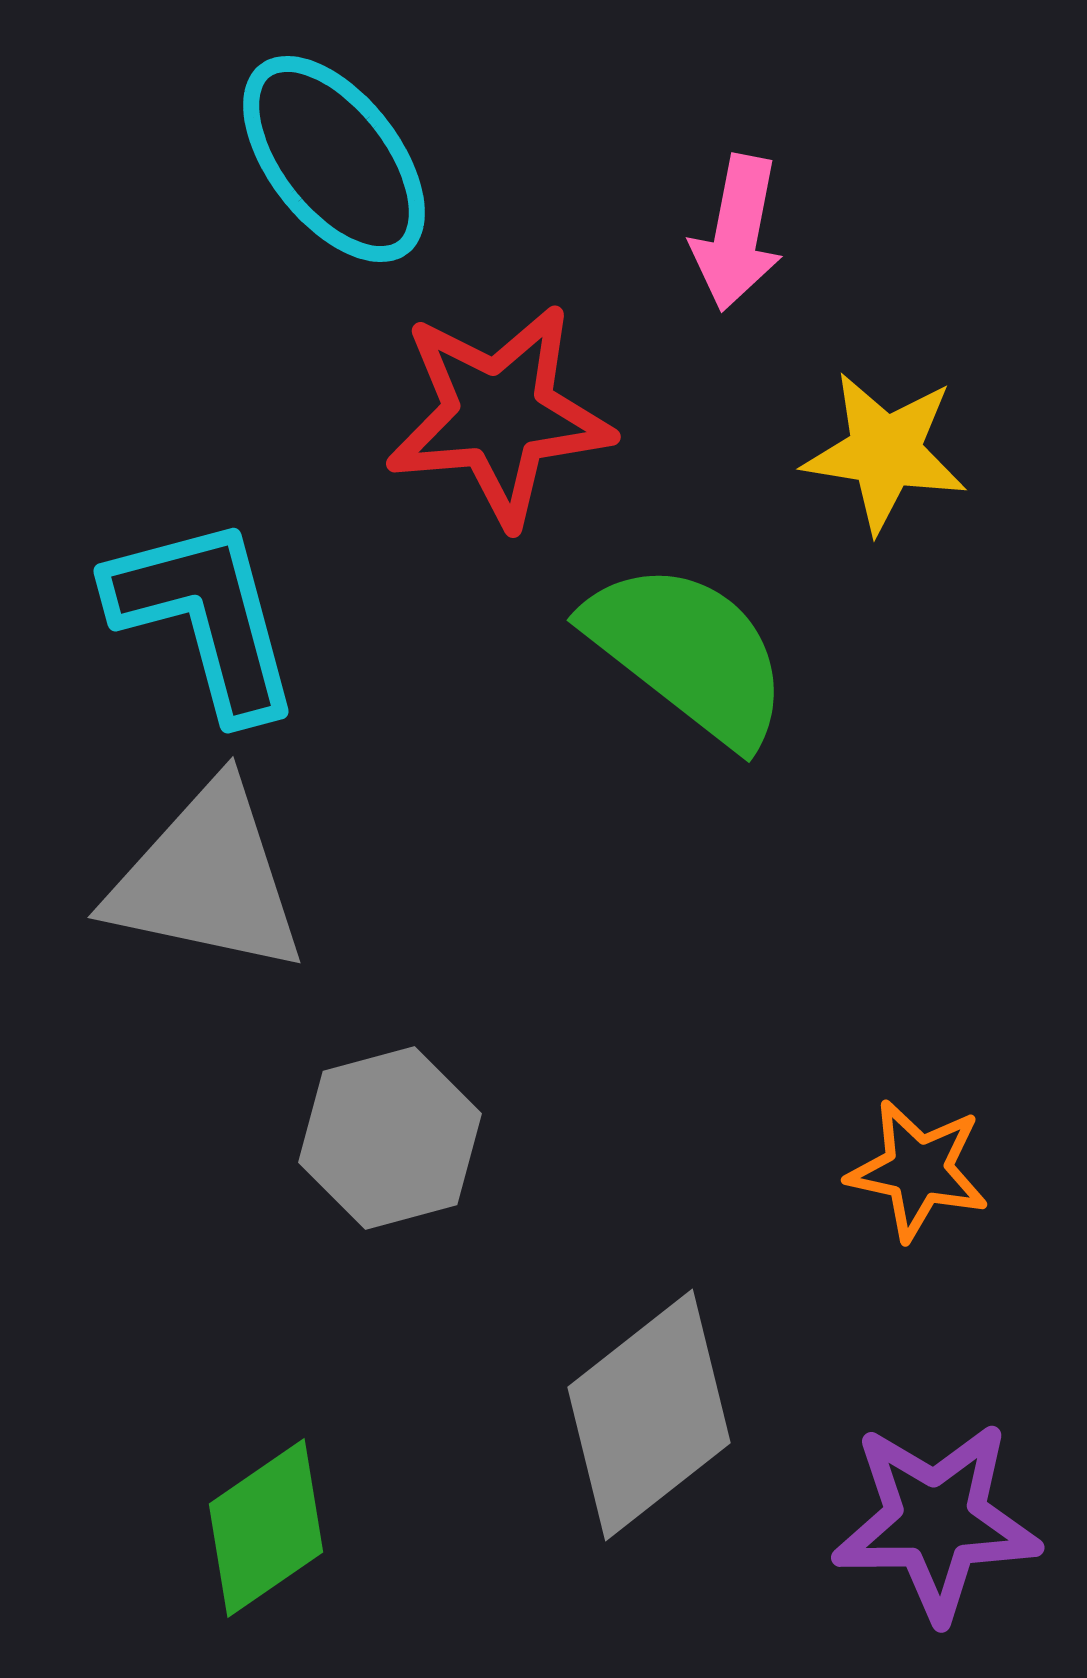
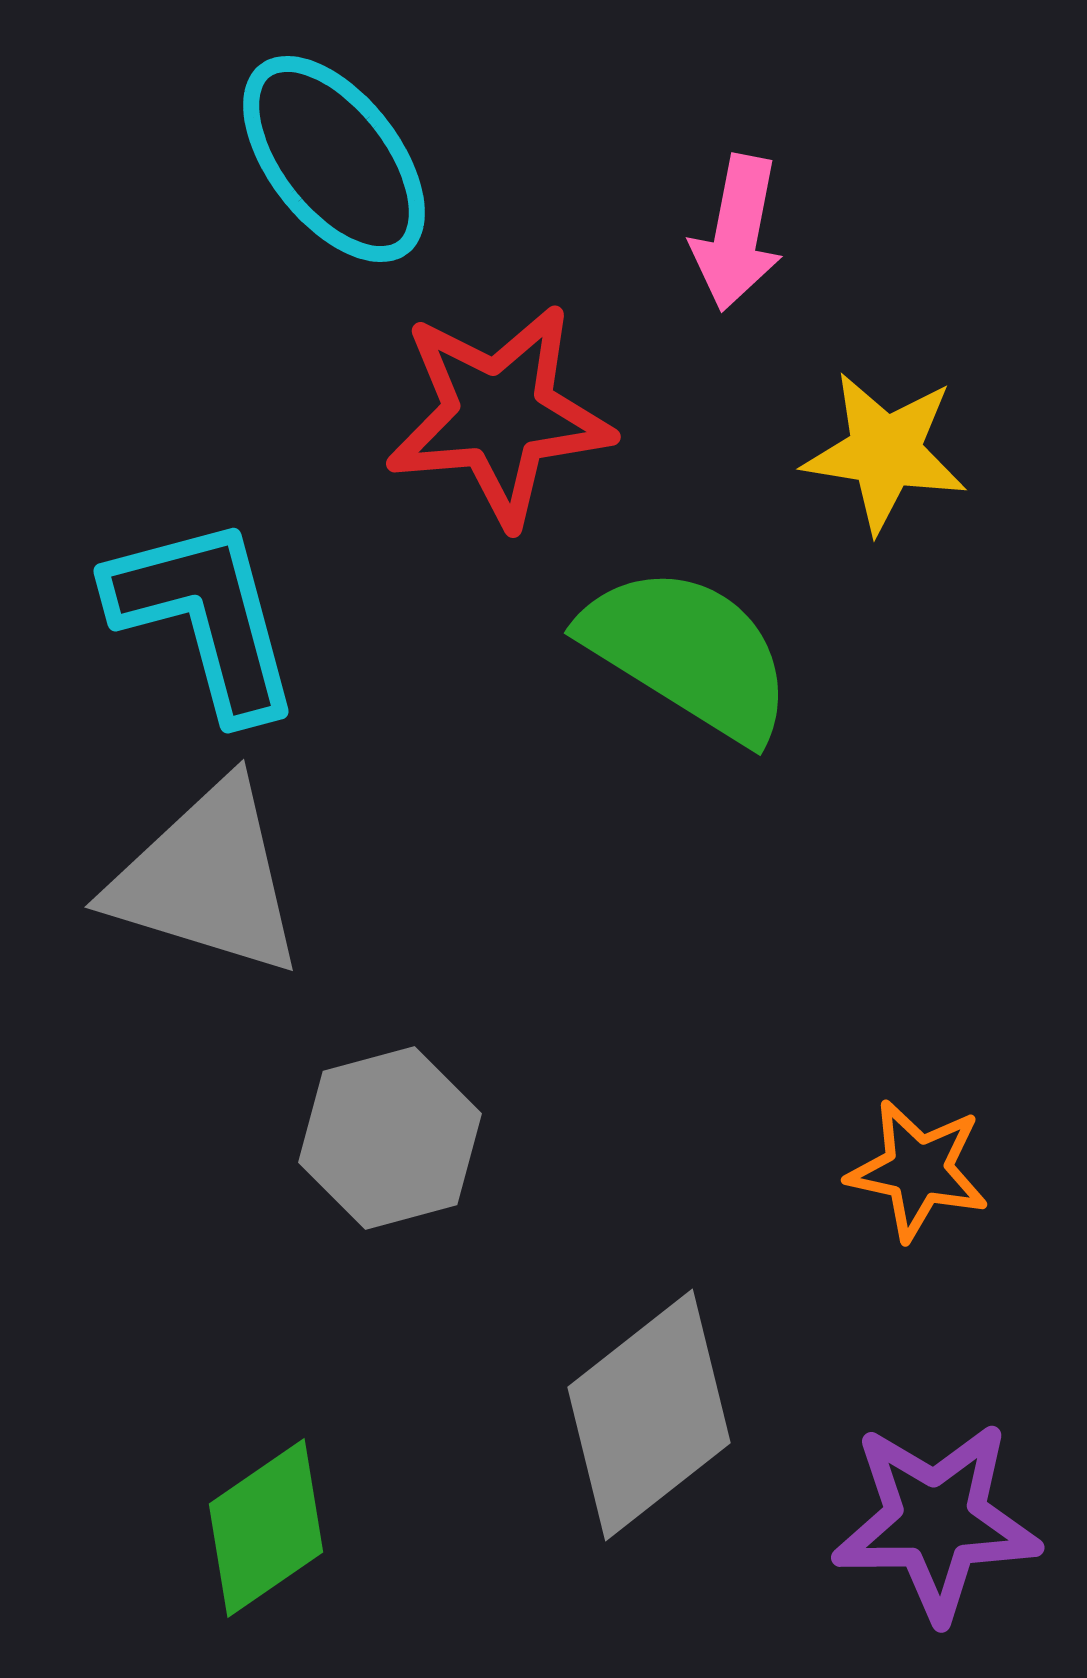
green semicircle: rotated 6 degrees counterclockwise
gray triangle: rotated 5 degrees clockwise
